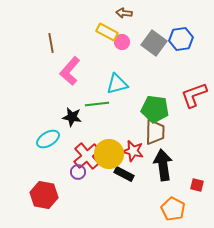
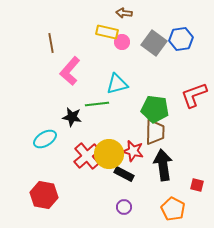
yellow rectangle: rotated 15 degrees counterclockwise
cyan ellipse: moved 3 px left
purple circle: moved 46 px right, 35 px down
